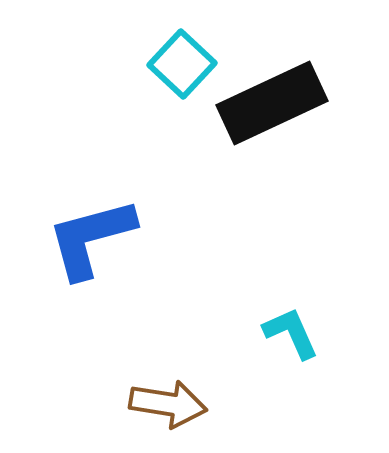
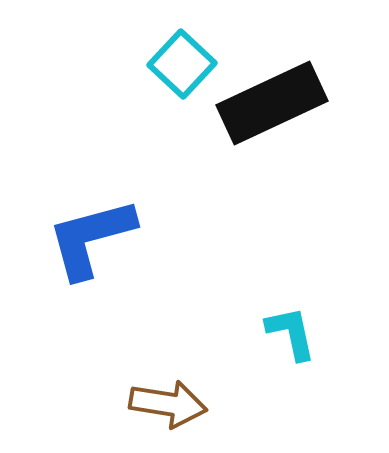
cyan L-shape: rotated 12 degrees clockwise
